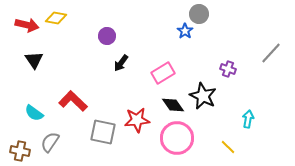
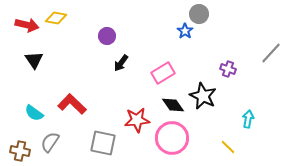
red L-shape: moved 1 px left, 3 px down
gray square: moved 11 px down
pink circle: moved 5 px left
